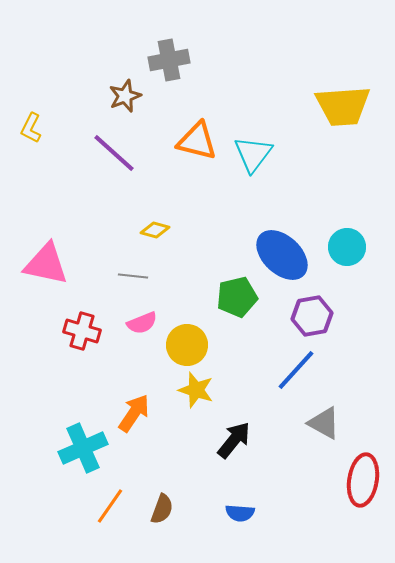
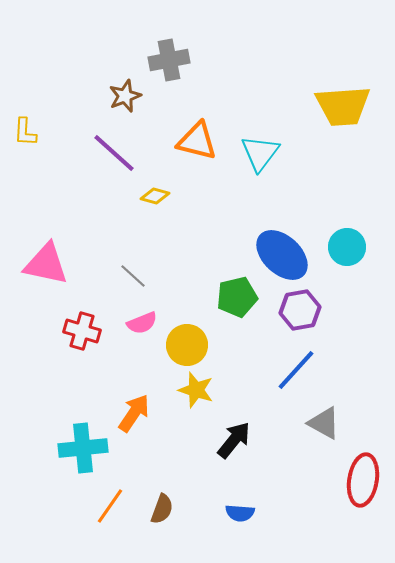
yellow L-shape: moved 6 px left, 4 px down; rotated 24 degrees counterclockwise
cyan triangle: moved 7 px right, 1 px up
yellow diamond: moved 34 px up
gray line: rotated 36 degrees clockwise
purple hexagon: moved 12 px left, 6 px up
cyan cross: rotated 18 degrees clockwise
